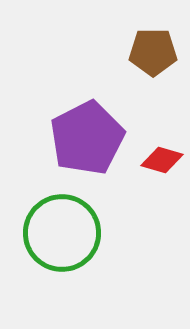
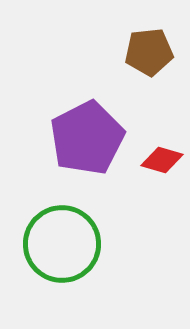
brown pentagon: moved 4 px left; rotated 6 degrees counterclockwise
green circle: moved 11 px down
